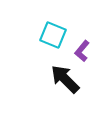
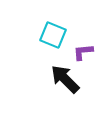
purple L-shape: moved 1 px right, 1 px down; rotated 45 degrees clockwise
